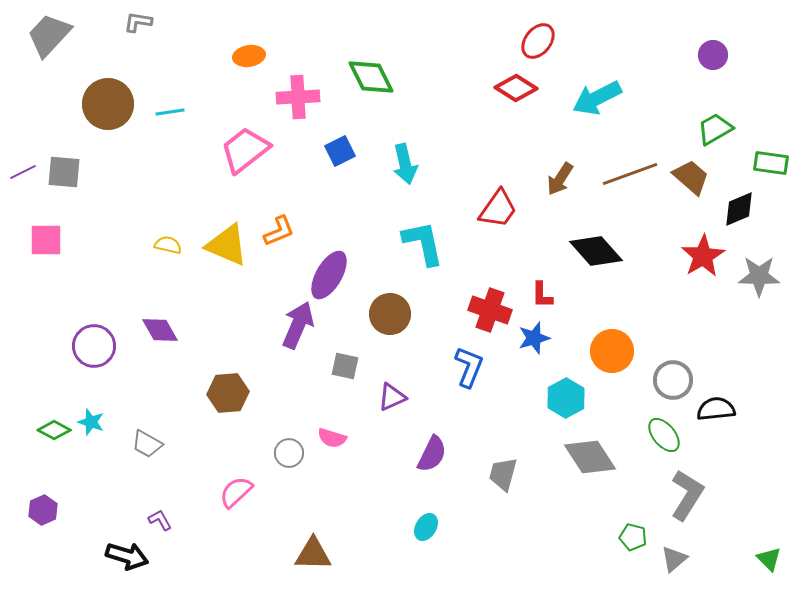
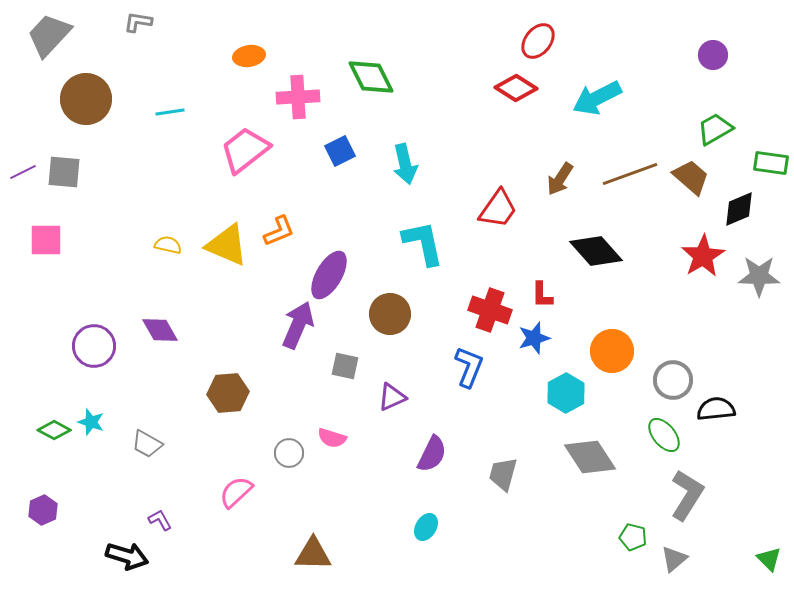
brown circle at (108, 104): moved 22 px left, 5 px up
cyan hexagon at (566, 398): moved 5 px up
